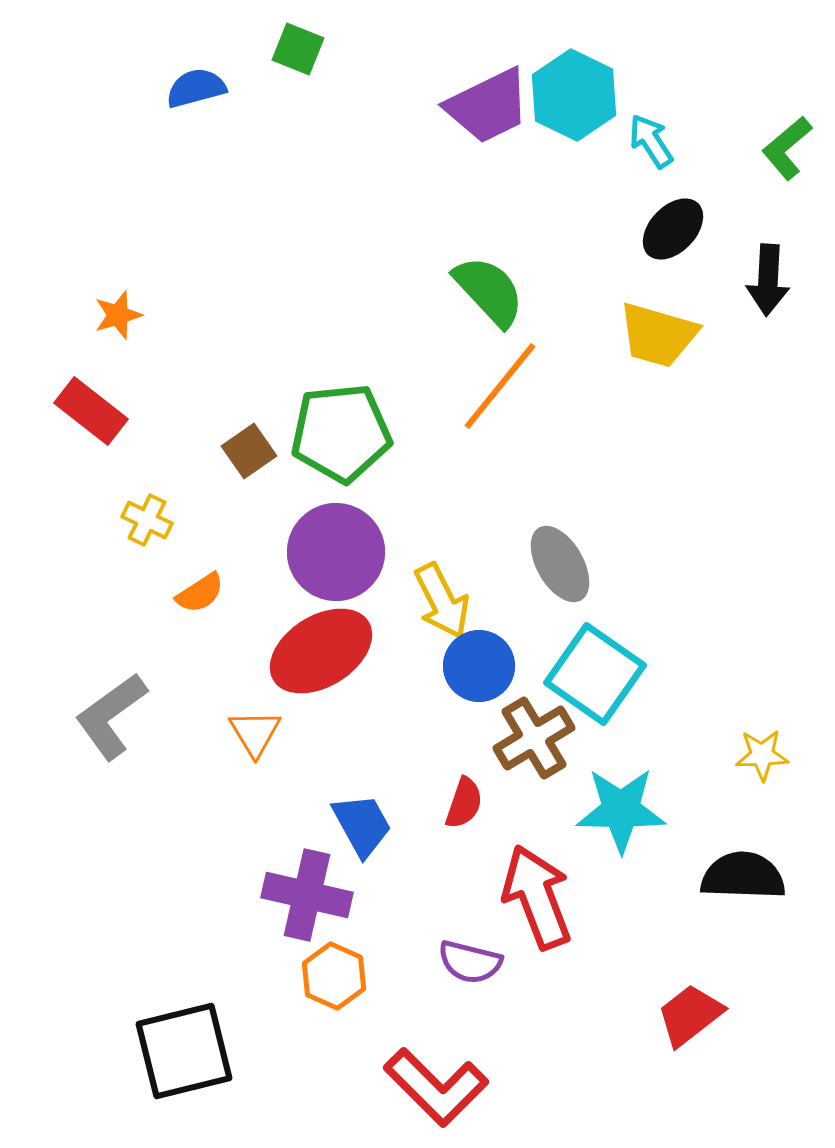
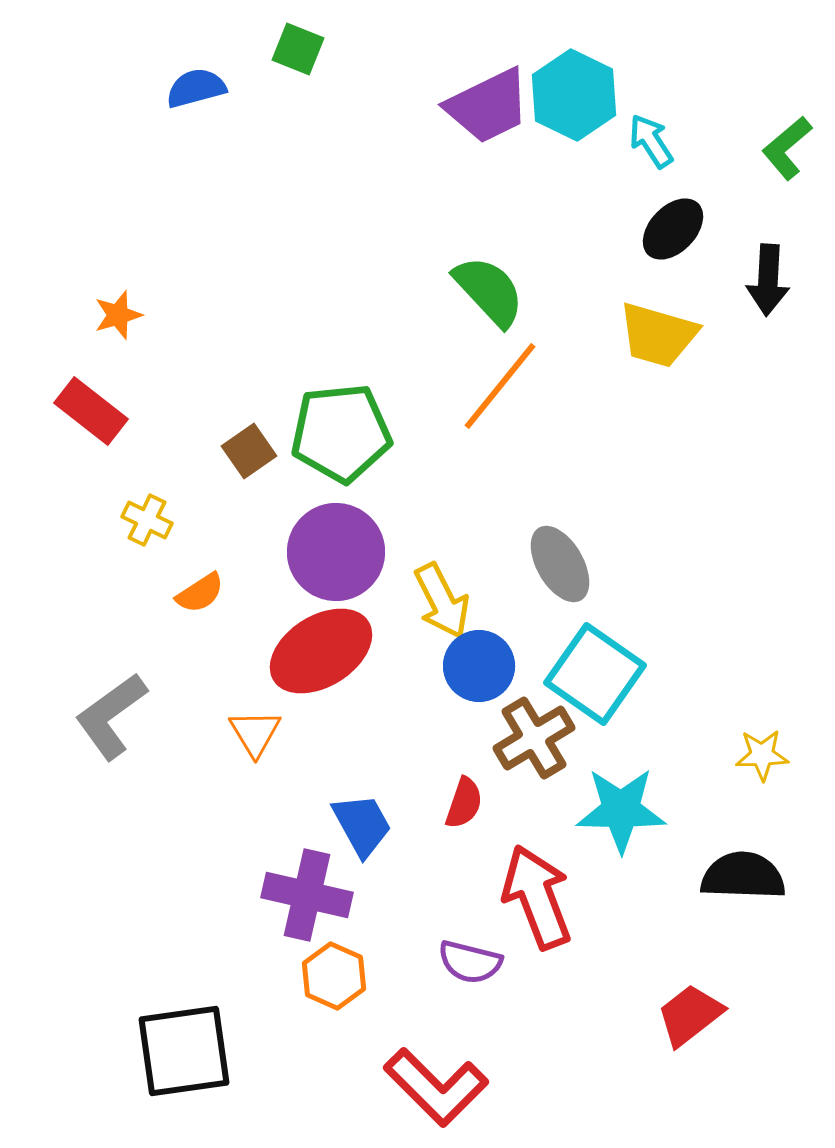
black square: rotated 6 degrees clockwise
